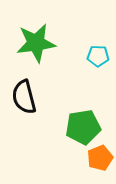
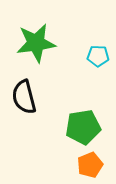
orange pentagon: moved 10 px left, 7 px down
